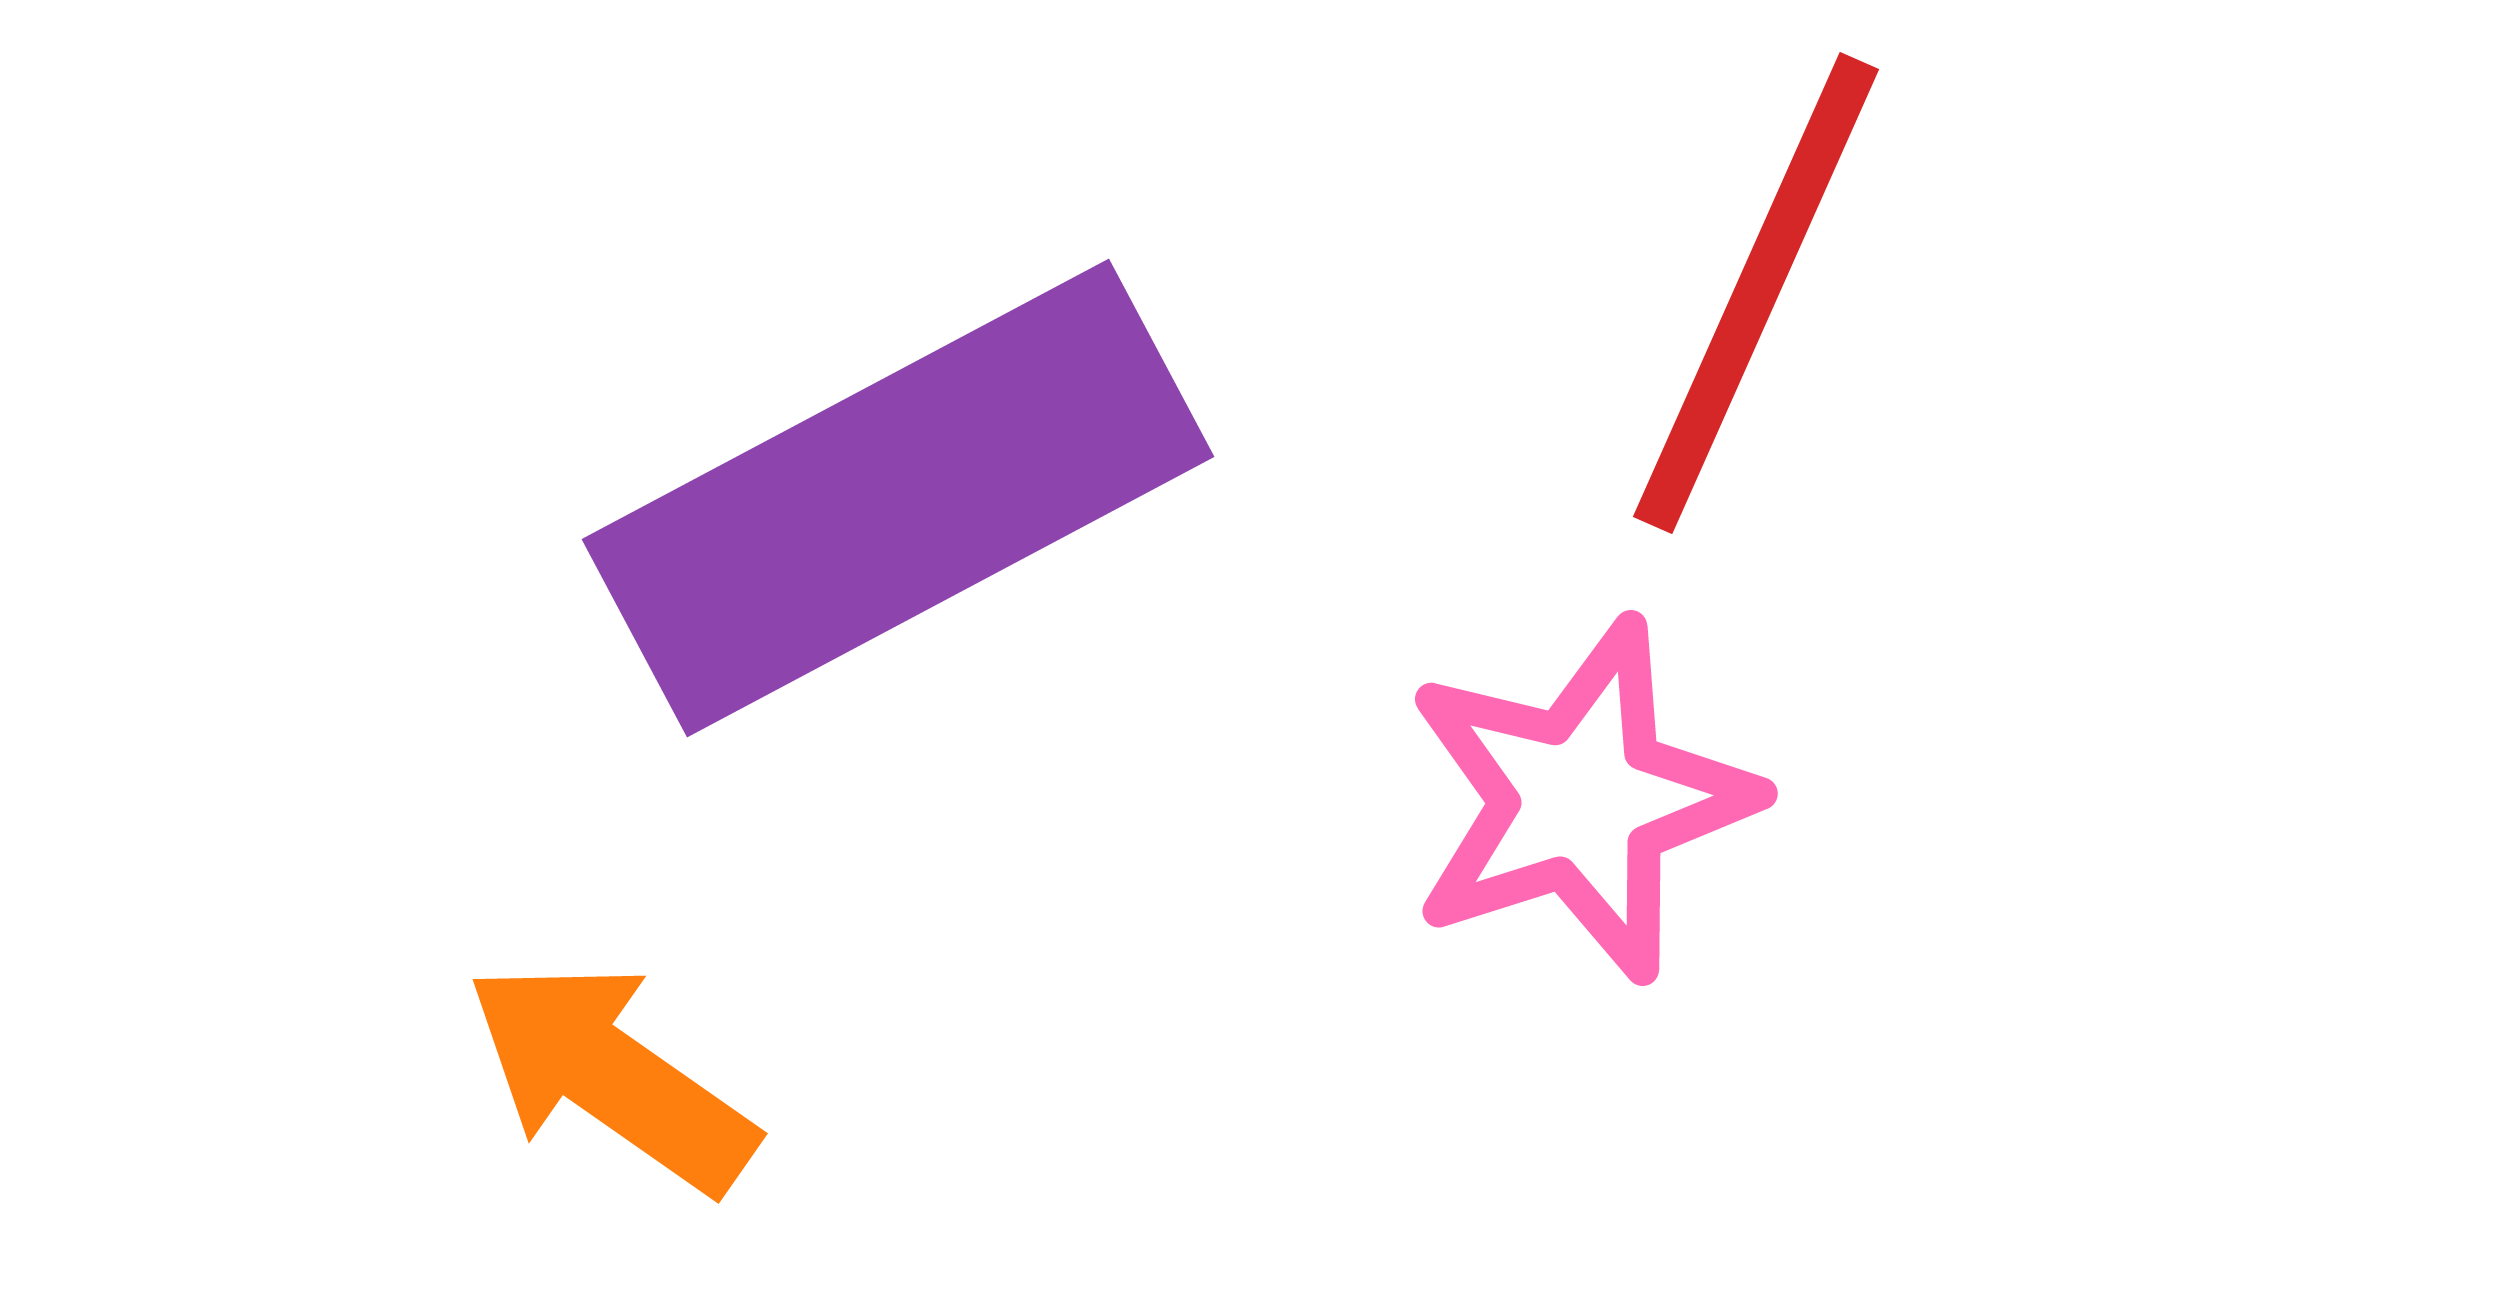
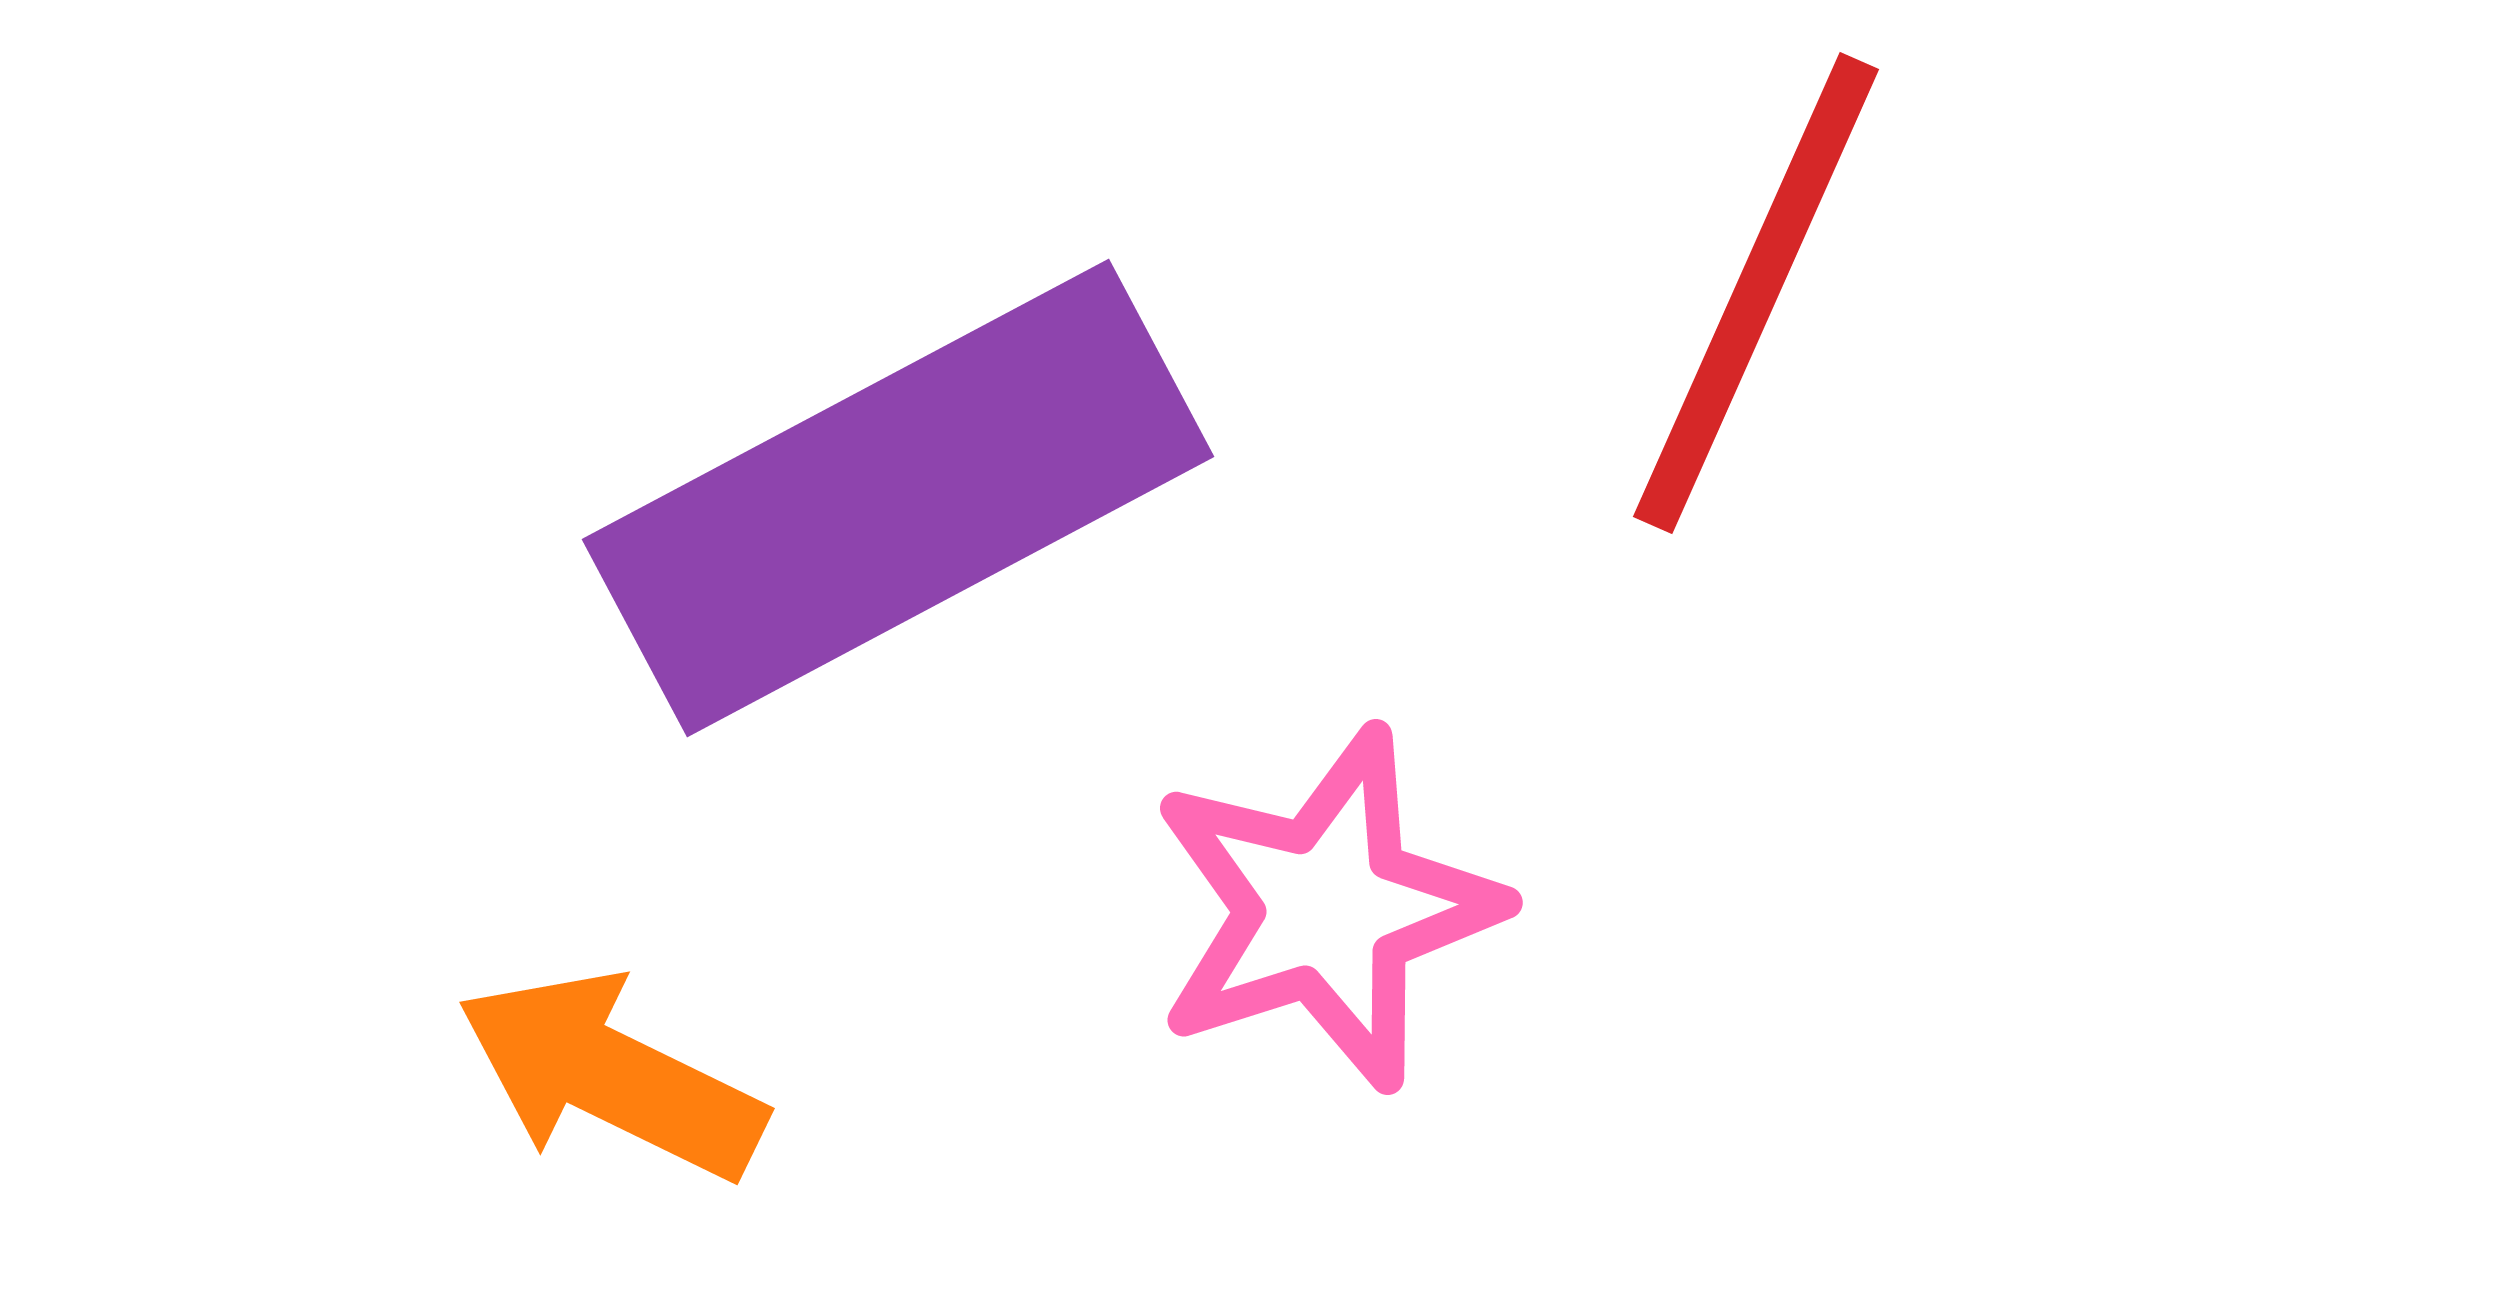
pink star: moved 255 px left, 109 px down
orange arrow: rotated 9 degrees counterclockwise
